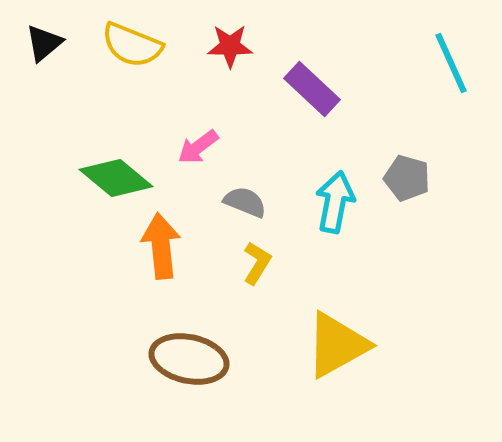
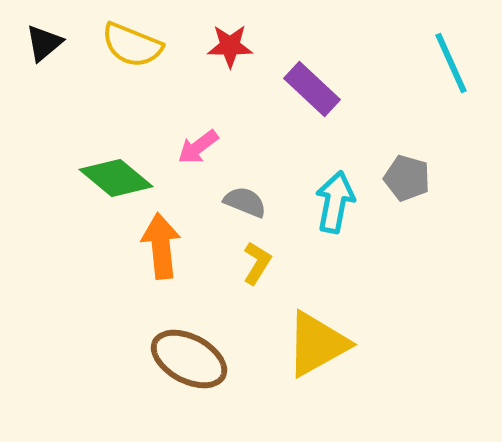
yellow triangle: moved 20 px left, 1 px up
brown ellipse: rotated 16 degrees clockwise
